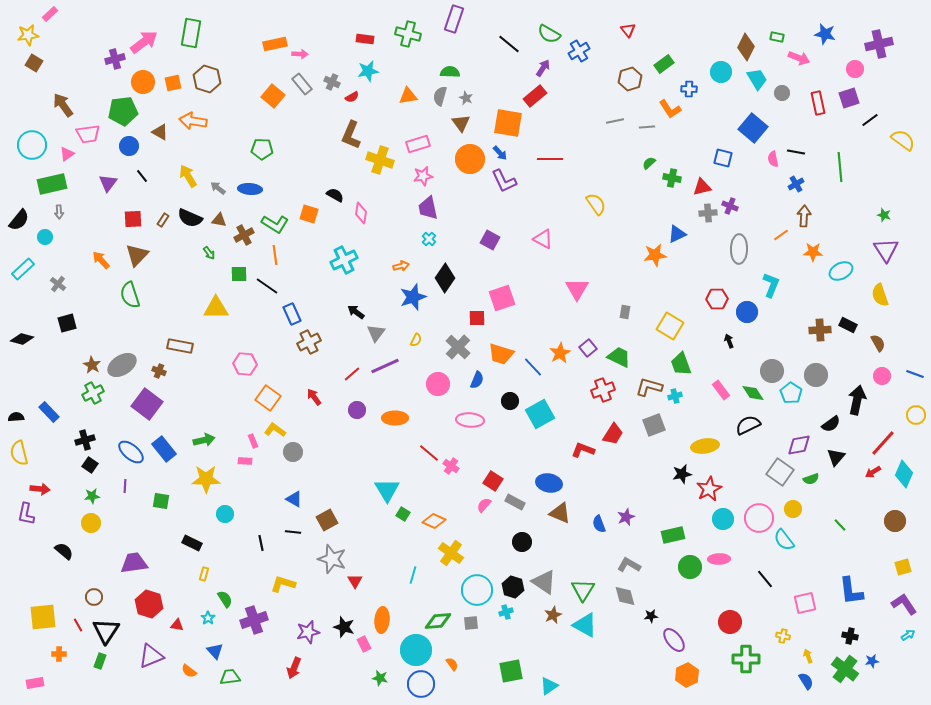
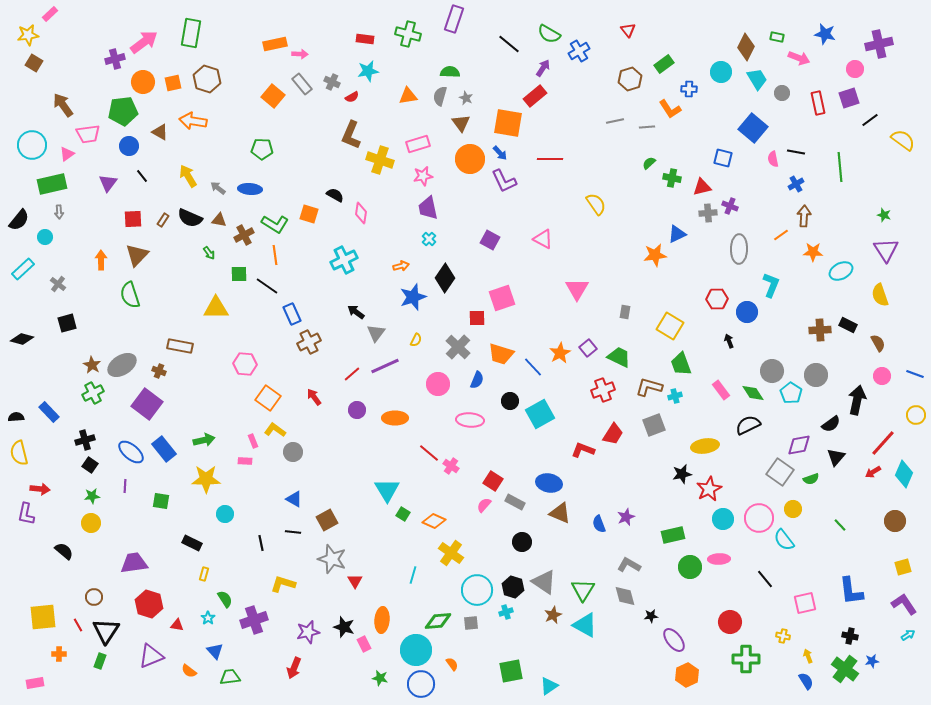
orange arrow at (101, 260): rotated 42 degrees clockwise
